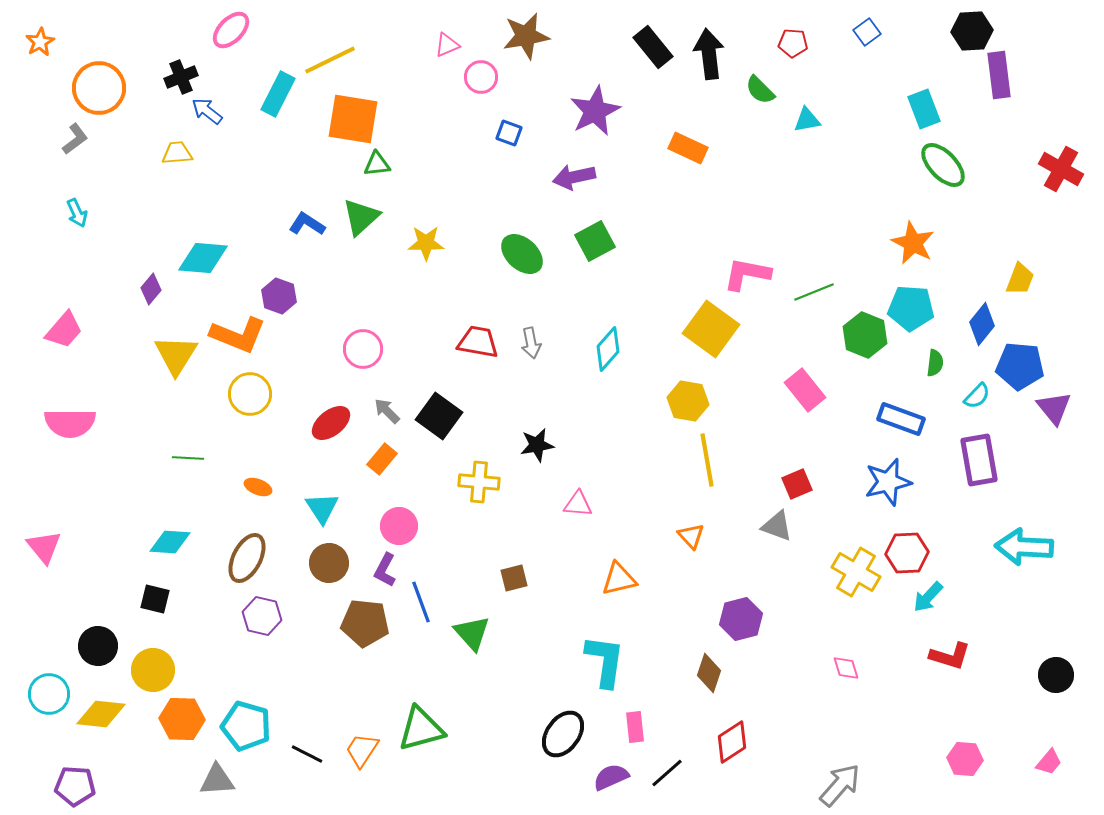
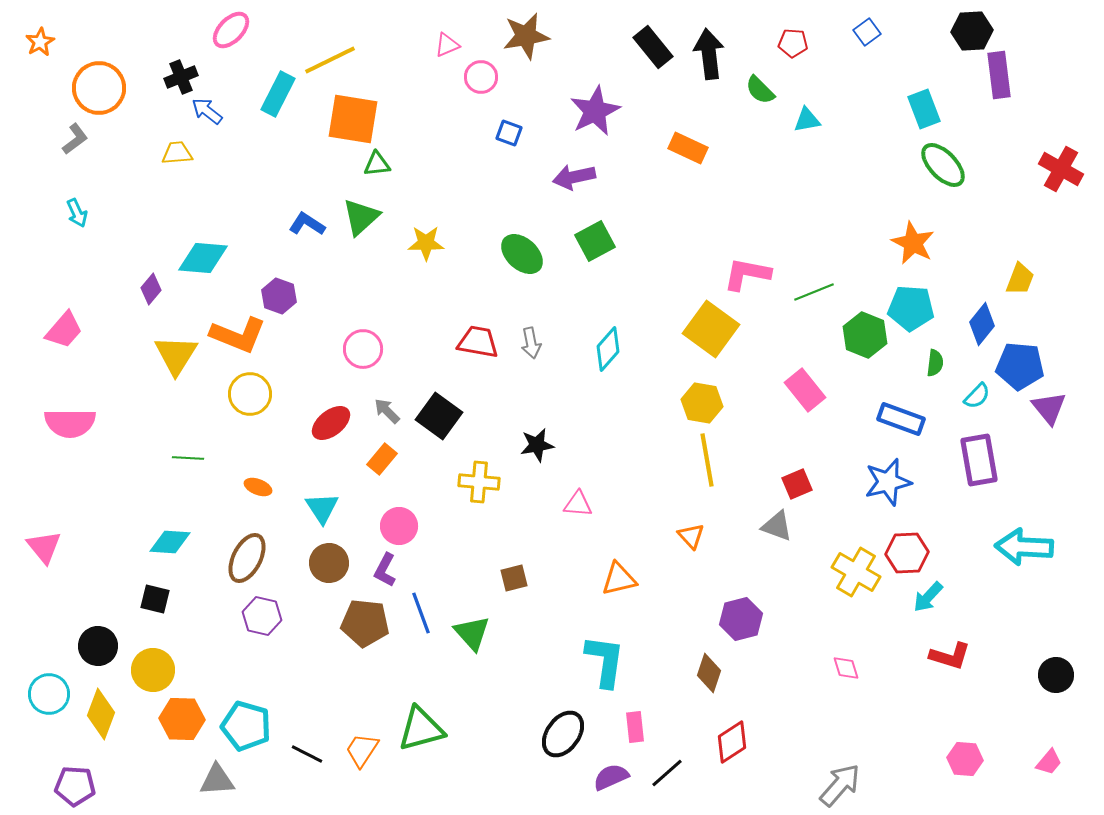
yellow hexagon at (688, 401): moved 14 px right, 2 px down
purple triangle at (1054, 408): moved 5 px left
blue line at (421, 602): moved 11 px down
yellow diamond at (101, 714): rotated 75 degrees counterclockwise
